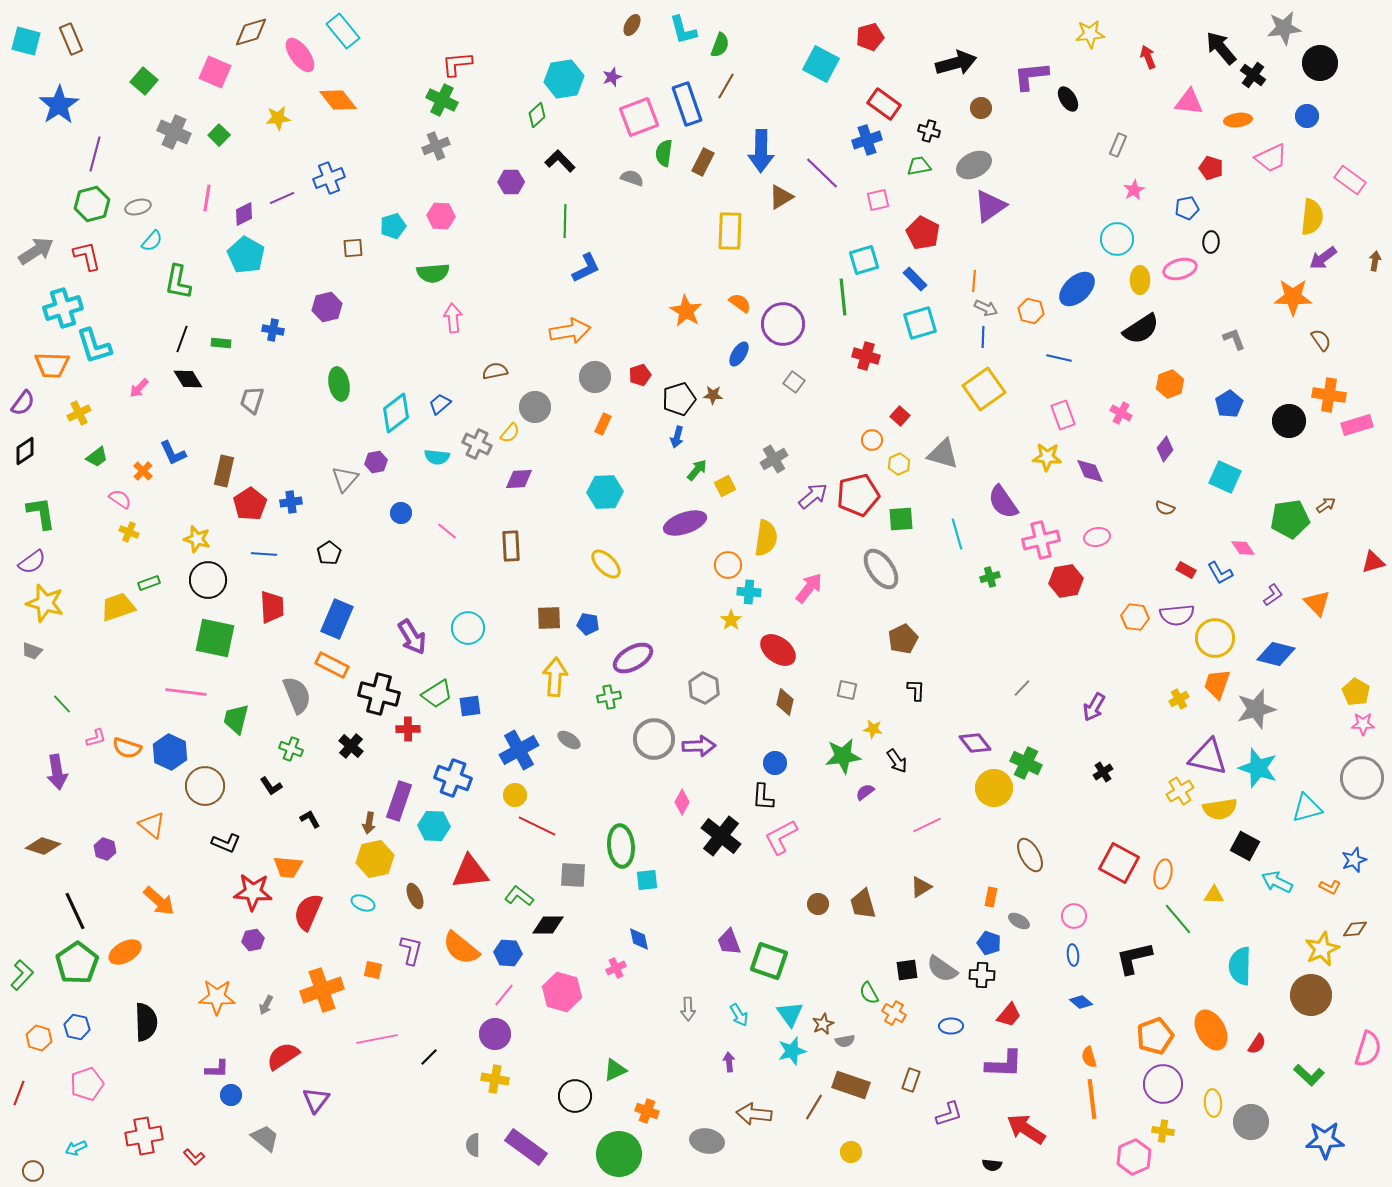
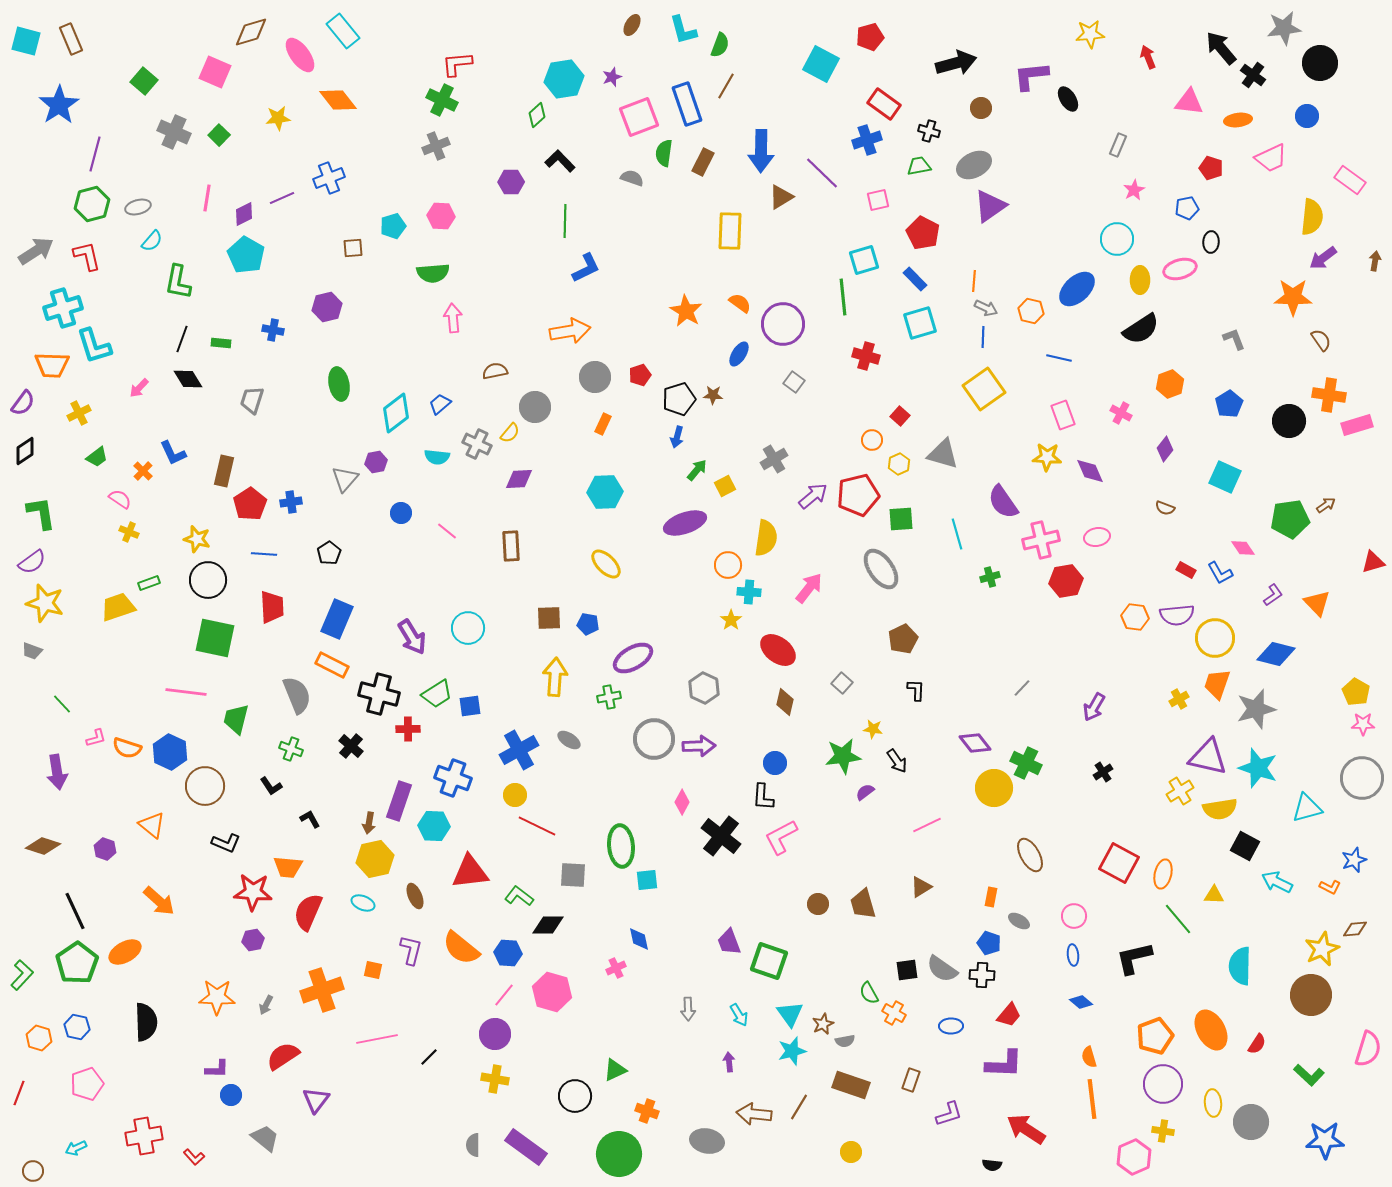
gray square at (847, 690): moved 5 px left, 7 px up; rotated 30 degrees clockwise
pink hexagon at (562, 992): moved 10 px left
brown line at (814, 1107): moved 15 px left
